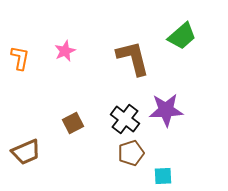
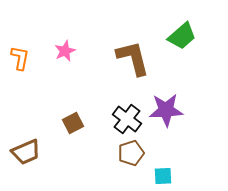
black cross: moved 2 px right
